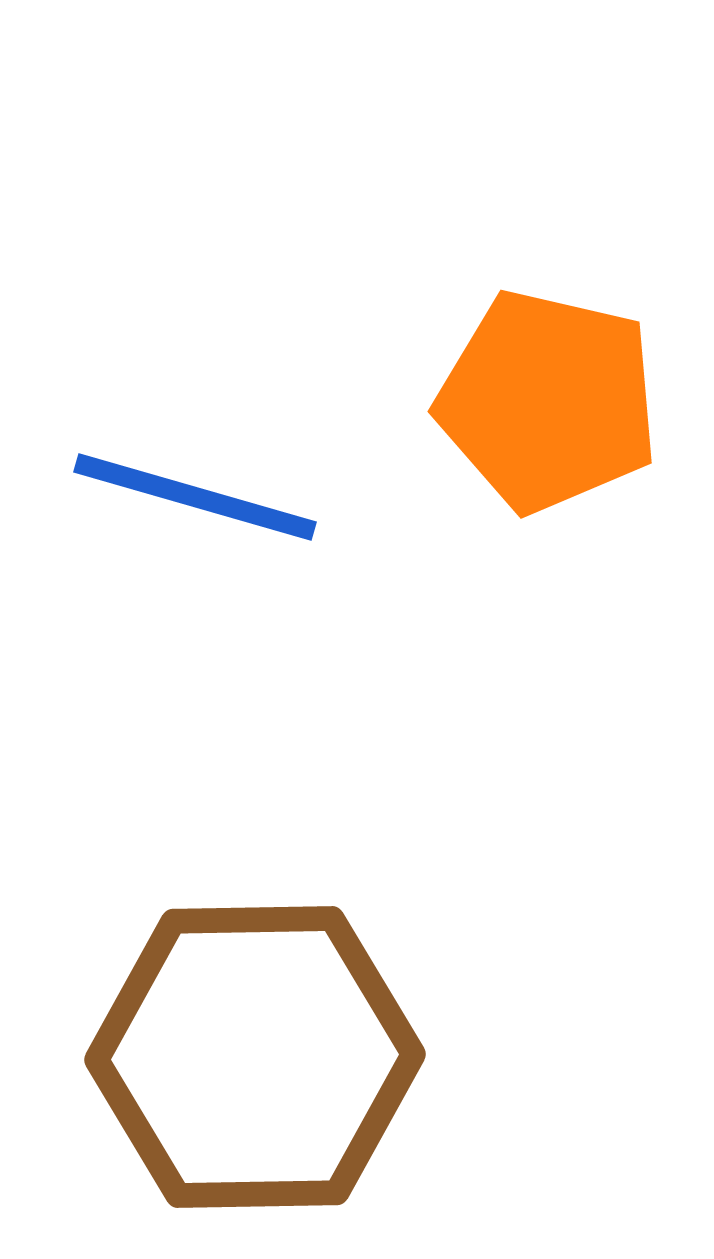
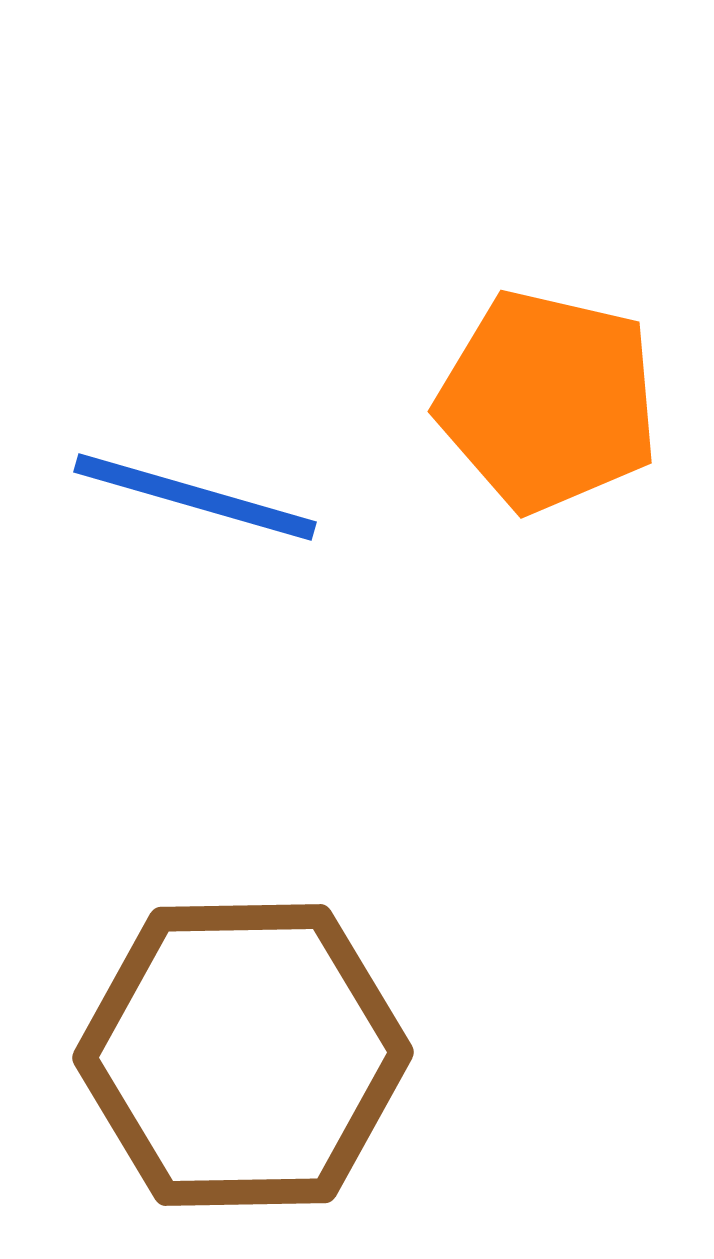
brown hexagon: moved 12 px left, 2 px up
